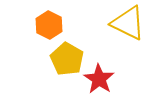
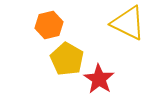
orange hexagon: rotated 20 degrees clockwise
